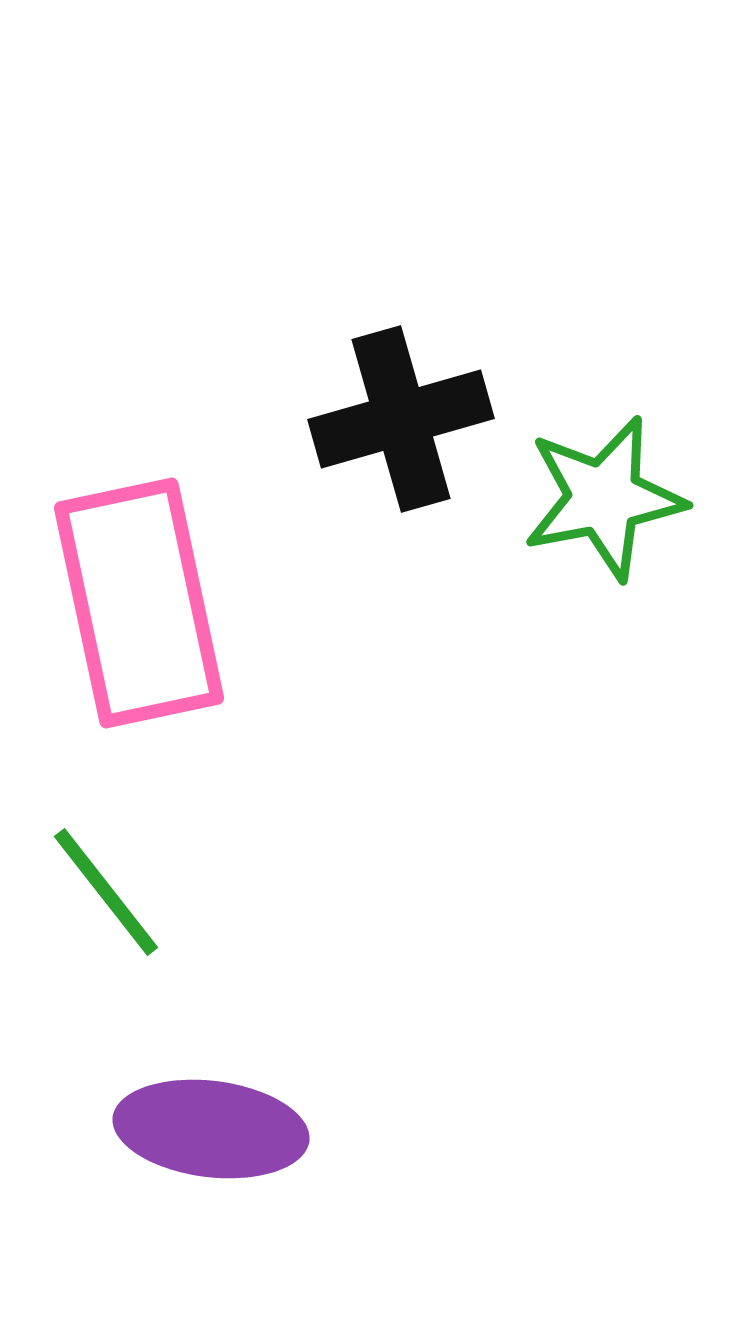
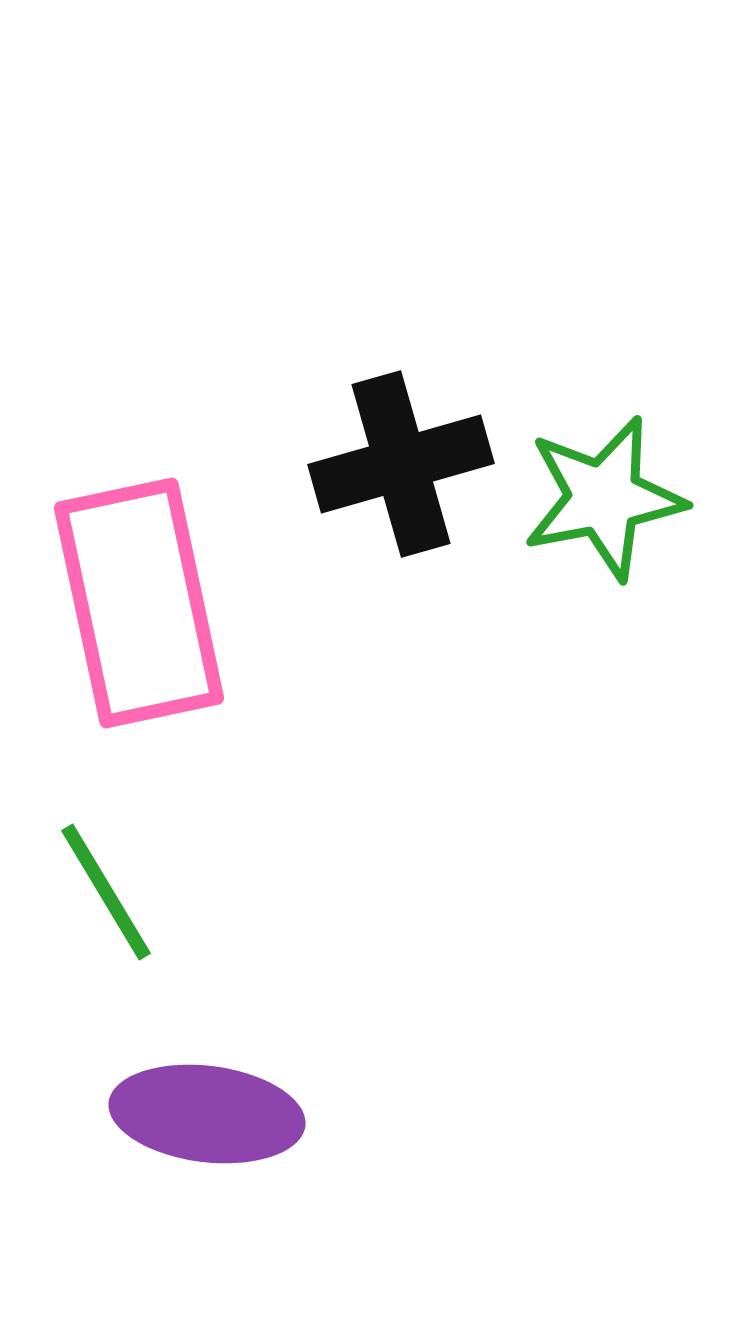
black cross: moved 45 px down
green line: rotated 7 degrees clockwise
purple ellipse: moved 4 px left, 15 px up
